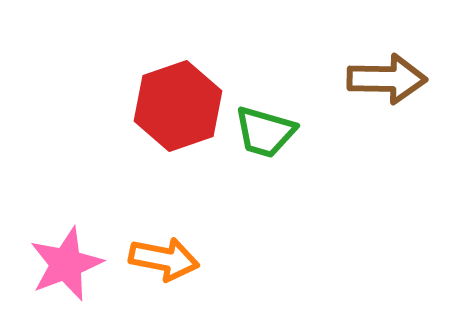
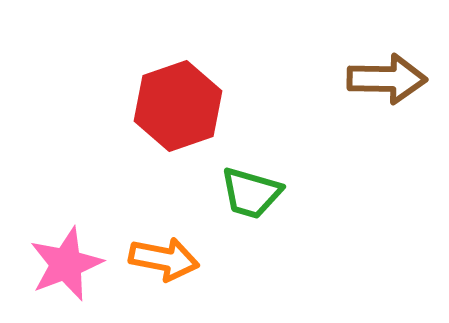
green trapezoid: moved 14 px left, 61 px down
